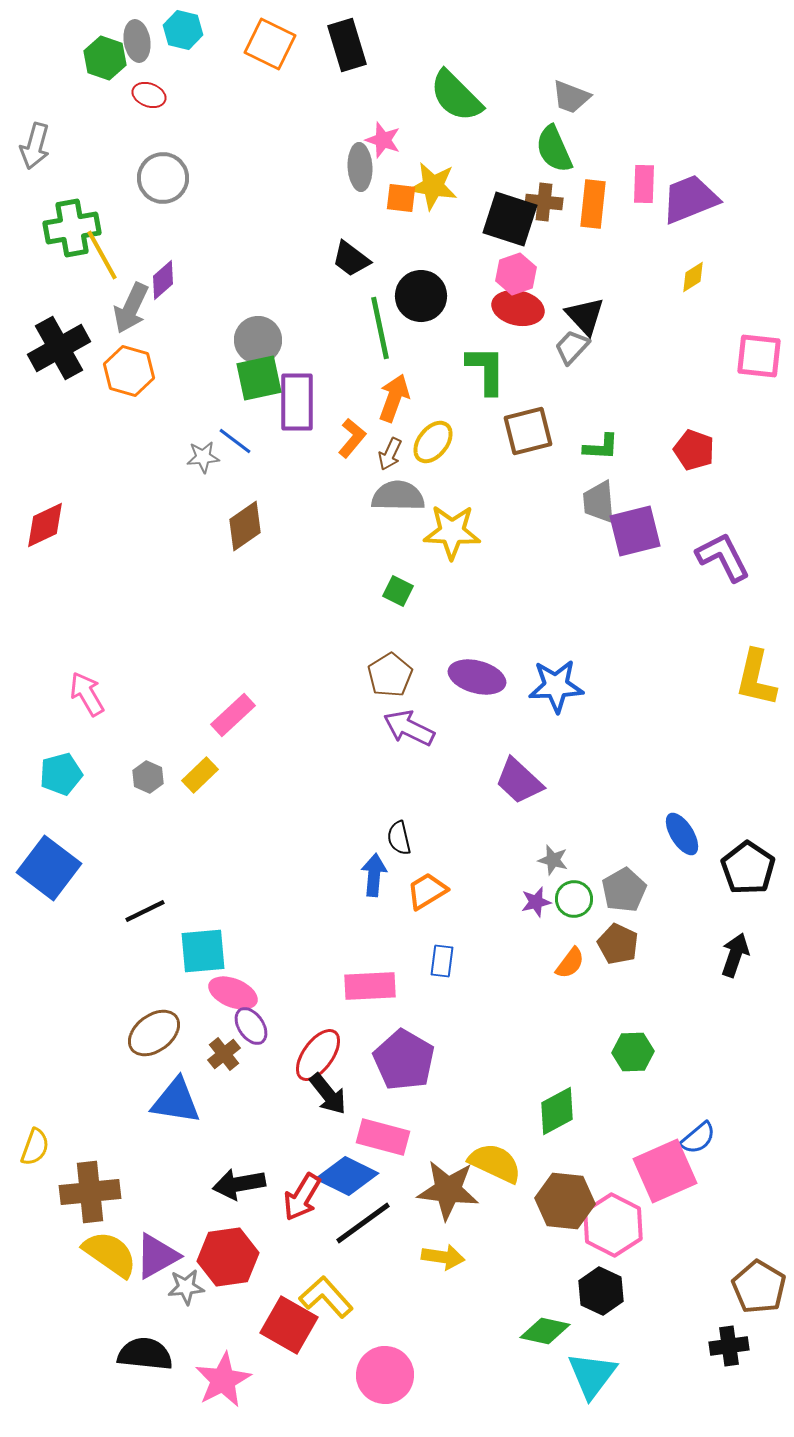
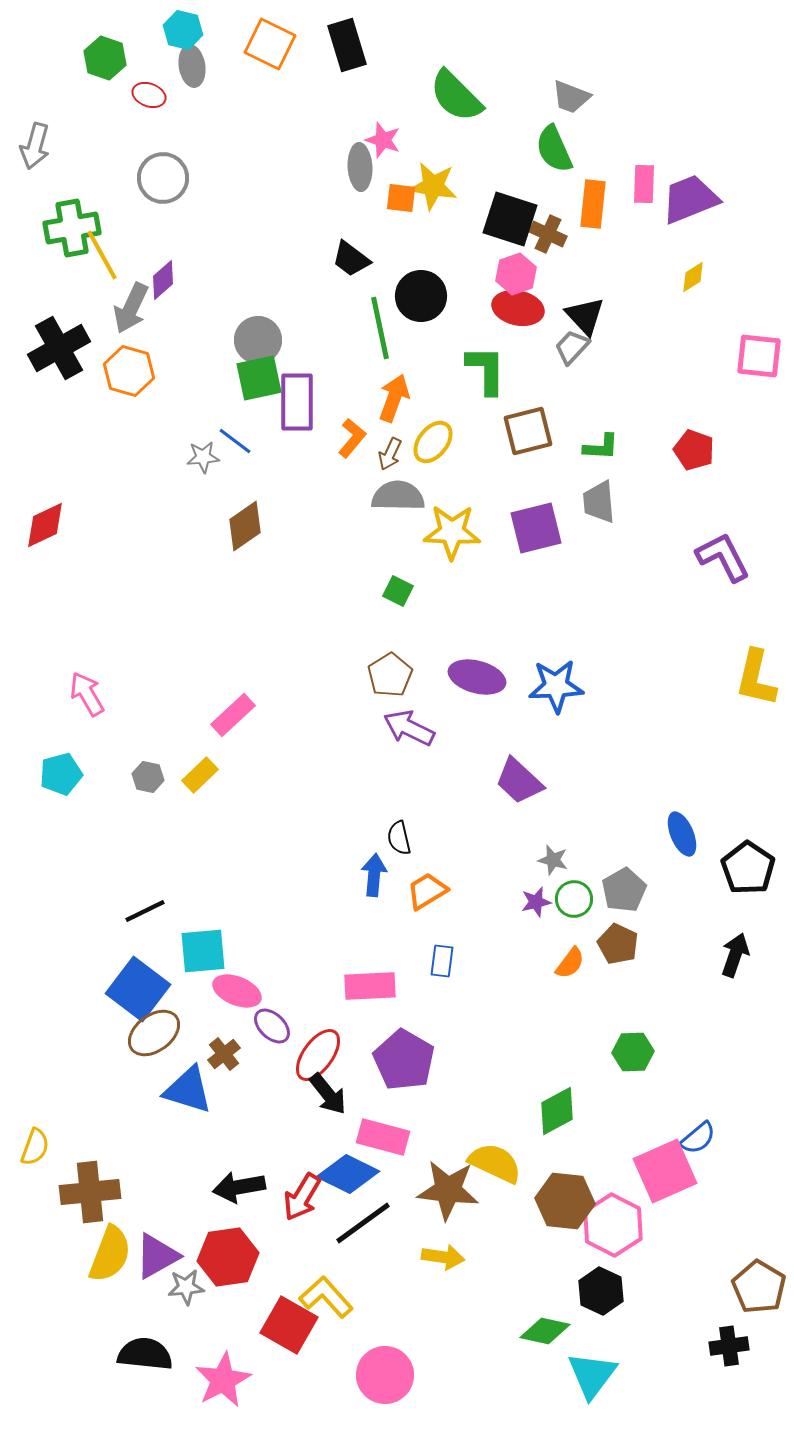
gray ellipse at (137, 41): moved 55 px right, 25 px down
brown cross at (544, 202): moved 4 px right, 32 px down; rotated 18 degrees clockwise
purple square at (635, 531): moved 99 px left, 3 px up
gray hexagon at (148, 777): rotated 12 degrees counterclockwise
blue ellipse at (682, 834): rotated 9 degrees clockwise
blue square at (49, 868): moved 89 px right, 121 px down
pink ellipse at (233, 993): moved 4 px right, 2 px up
purple ellipse at (251, 1026): moved 21 px right; rotated 12 degrees counterclockwise
blue triangle at (176, 1101): moved 12 px right, 11 px up; rotated 8 degrees clockwise
blue diamond at (347, 1176): moved 1 px right, 2 px up
black arrow at (239, 1184): moved 3 px down
yellow semicircle at (110, 1254): rotated 76 degrees clockwise
